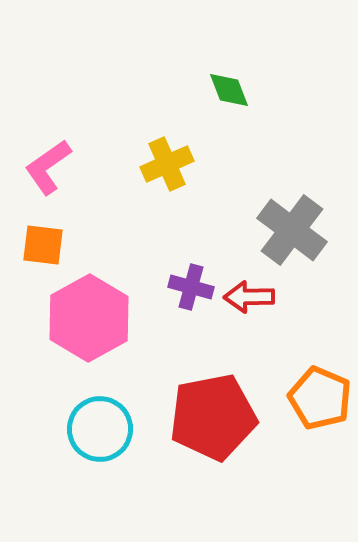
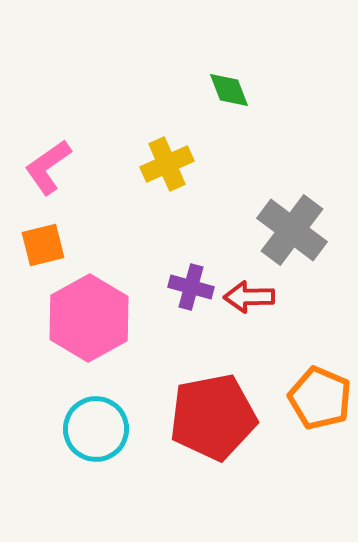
orange square: rotated 21 degrees counterclockwise
cyan circle: moved 4 px left
